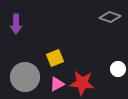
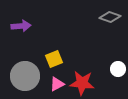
purple arrow: moved 5 px right, 2 px down; rotated 96 degrees counterclockwise
yellow square: moved 1 px left, 1 px down
gray circle: moved 1 px up
